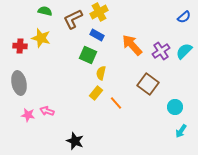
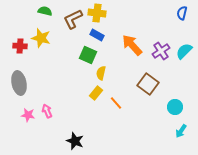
yellow cross: moved 2 px left, 1 px down; rotated 36 degrees clockwise
blue semicircle: moved 2 px left, 4 px up; rotated 144 degrees clockwise
pink arrow: rotated 48 degrees clockwise
